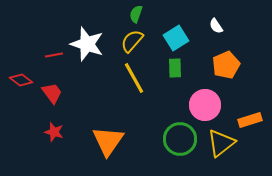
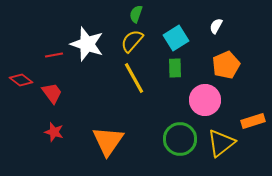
white semicircle: rotated 63 degrees clockwise
pink circle: moved 5 px up
orange rectangle: moved 3 px right, 1 px down
